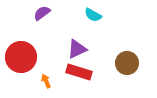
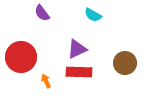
purple semicircle: rotated 90 degrees counterclockwise
brown circle: moved 2 px left
red rectangle: rotated 15 degrees counterclockwise
